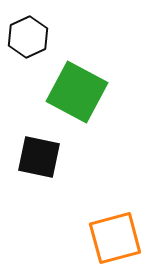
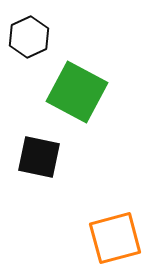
black hexagon: moved 1 px right
